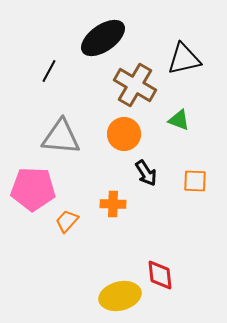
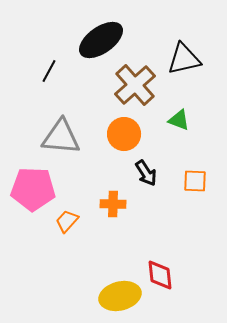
black ellipse: moved 2 px left, 2 px down
brown cross: rotated 18 degrees clockwise
